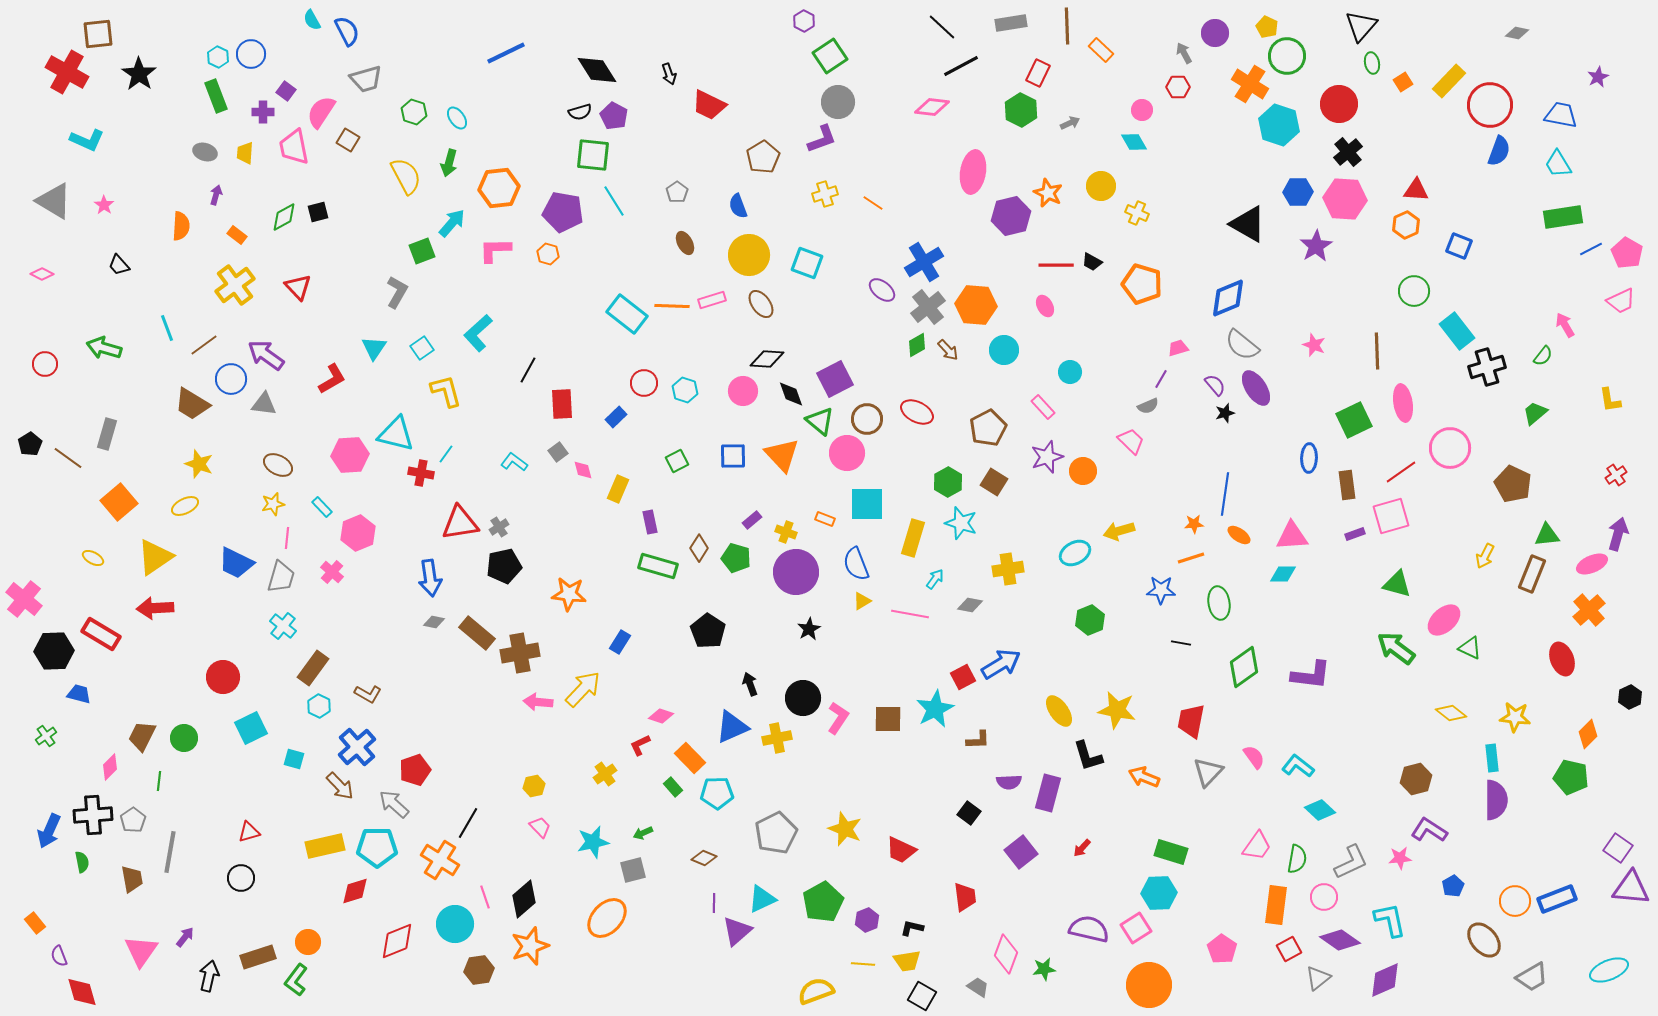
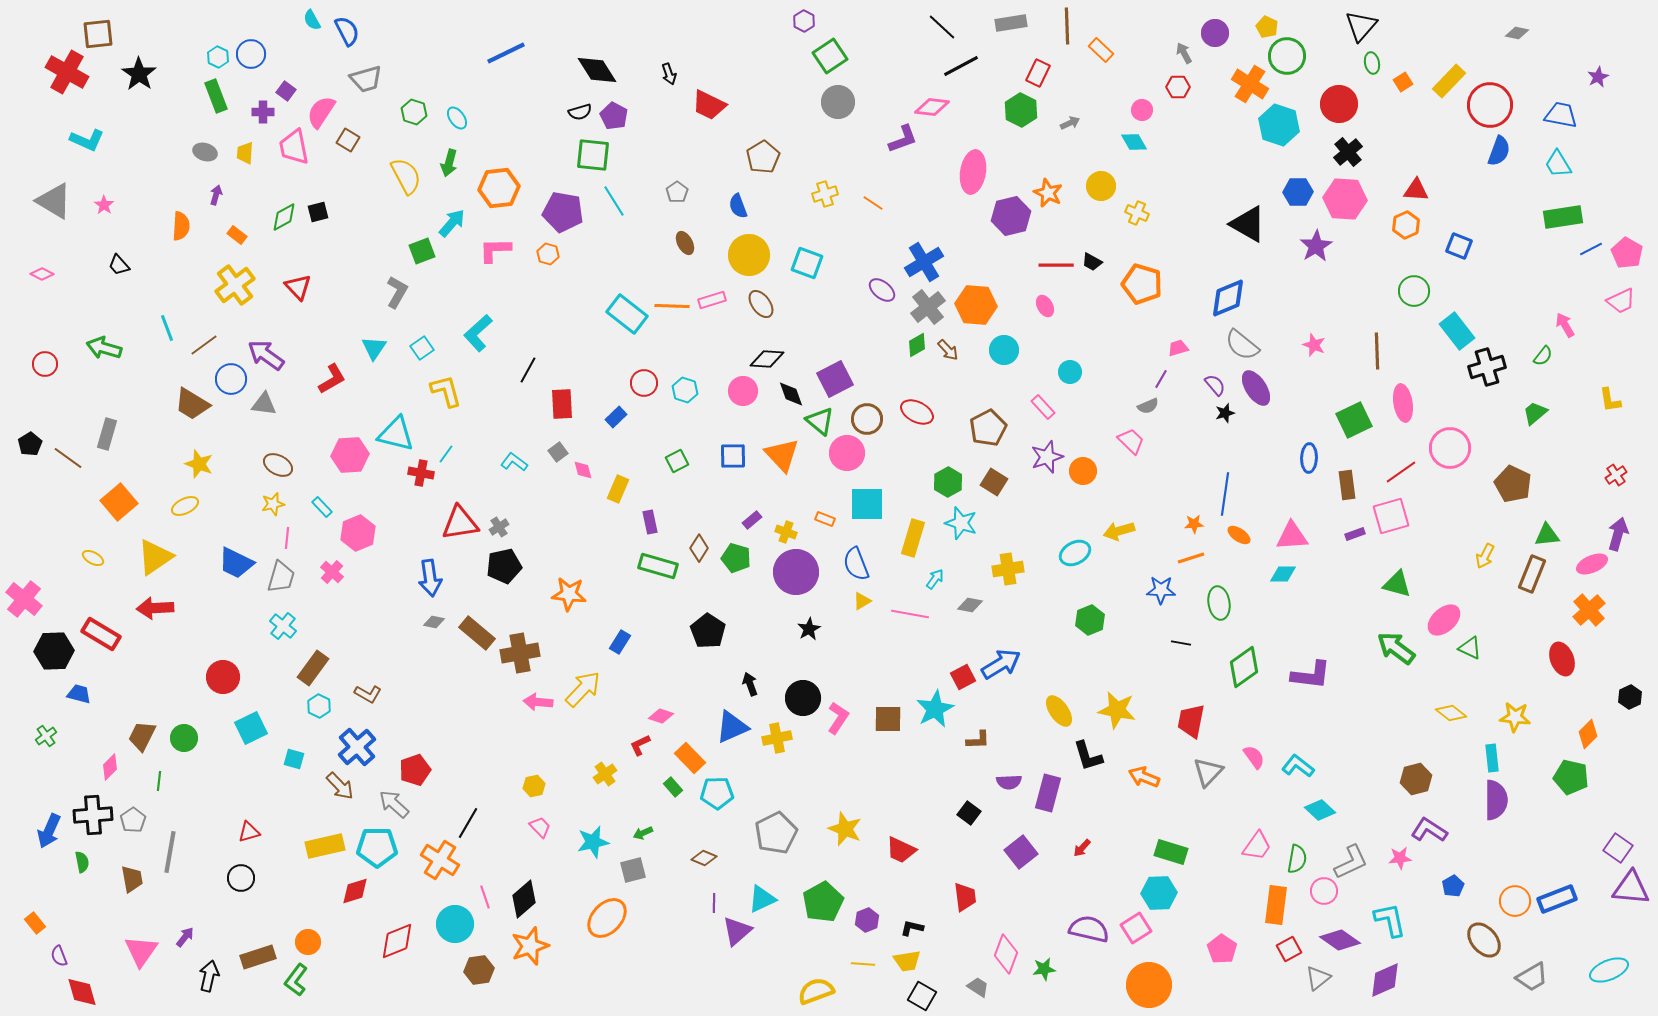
purple L-shape at (822, 139): moved 81 px right
pink circle at (1324, 897): moved 6 px up
